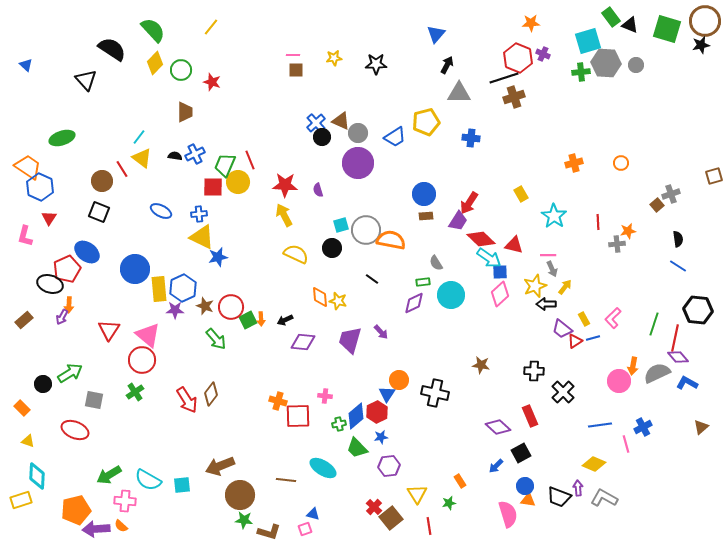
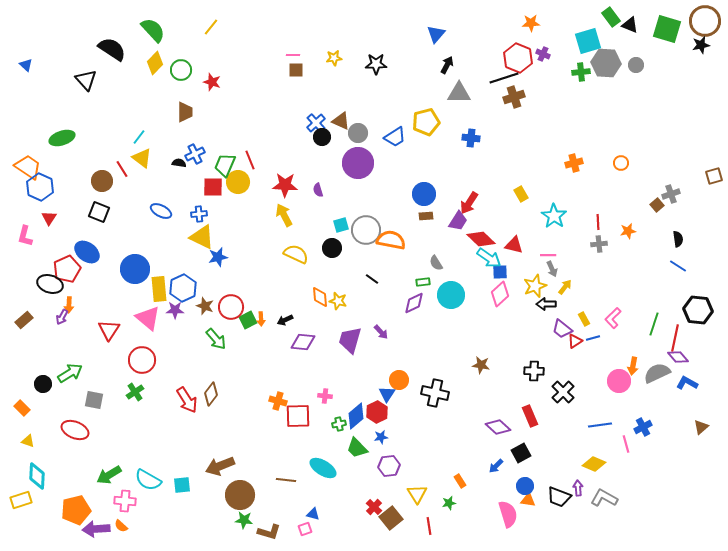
black semicircle at (175, 156): moved 4 px right, 7 px down
gray cross at (617, 244): moved 18 px left
pink triangle at (148, 335): moved 17 px up
